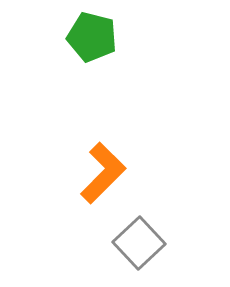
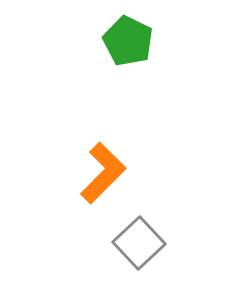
green pentagon: moved 36 px right, 4 px down; rotated 12 degrees clockwise
